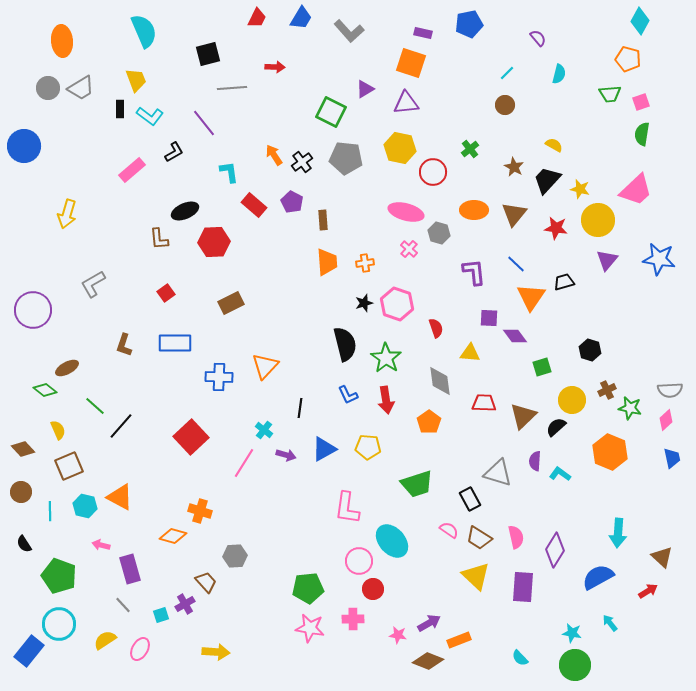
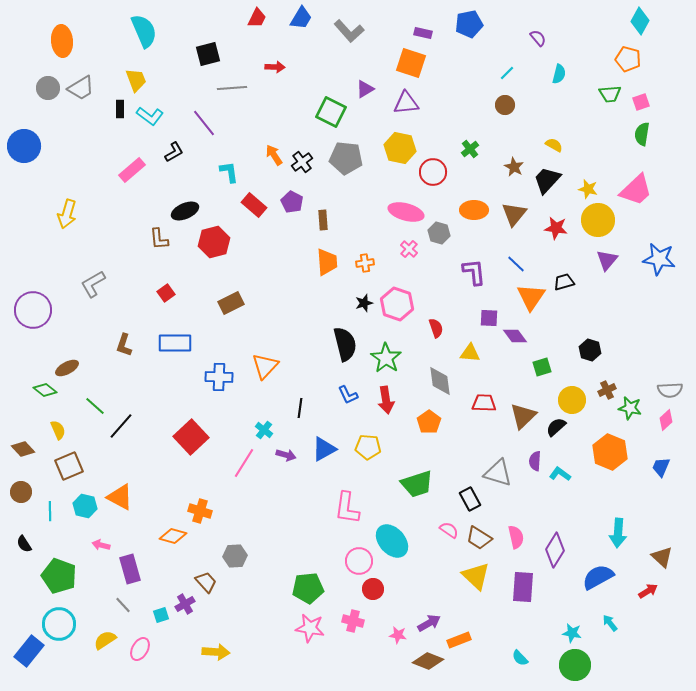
yellow star at (580, 189): moved 8 px right
red hexagon at (214, 242): rotated 12 degrees counterclockwise
blue trapezoid at (672, 458): moved 11 px left, 9 px down; rotated 145 degrees counterclockwise
pink cross at (353, 619): moved 2 px down; rotated 15 degrees clockwise
